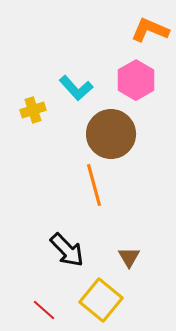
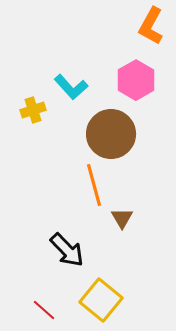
orange L-shape: moved 1 px right, 4 px up; rotated 84 degrees counterclockwise
cyan L-shape: moved 5 px left, 1 px up
brown triangle: moved 7 px left, 39 px up
